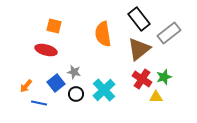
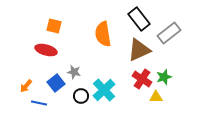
brown triangle: moved 1 px down; rotated 15 degrees clockwise
black circle: moved 5 px right, 2 px down
